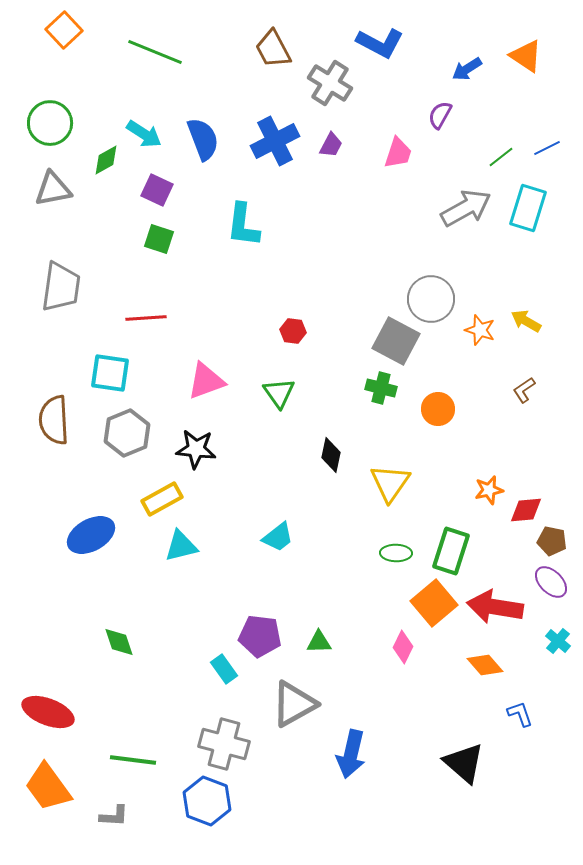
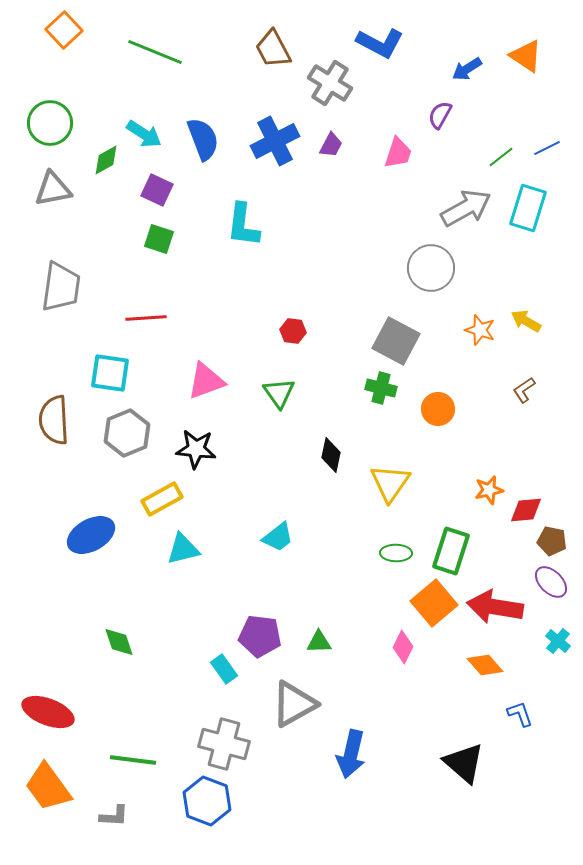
gray circle at (431, 299): moved 31 px up
cyan triangle at (181, 546): moved 2 px right, 3 px down
